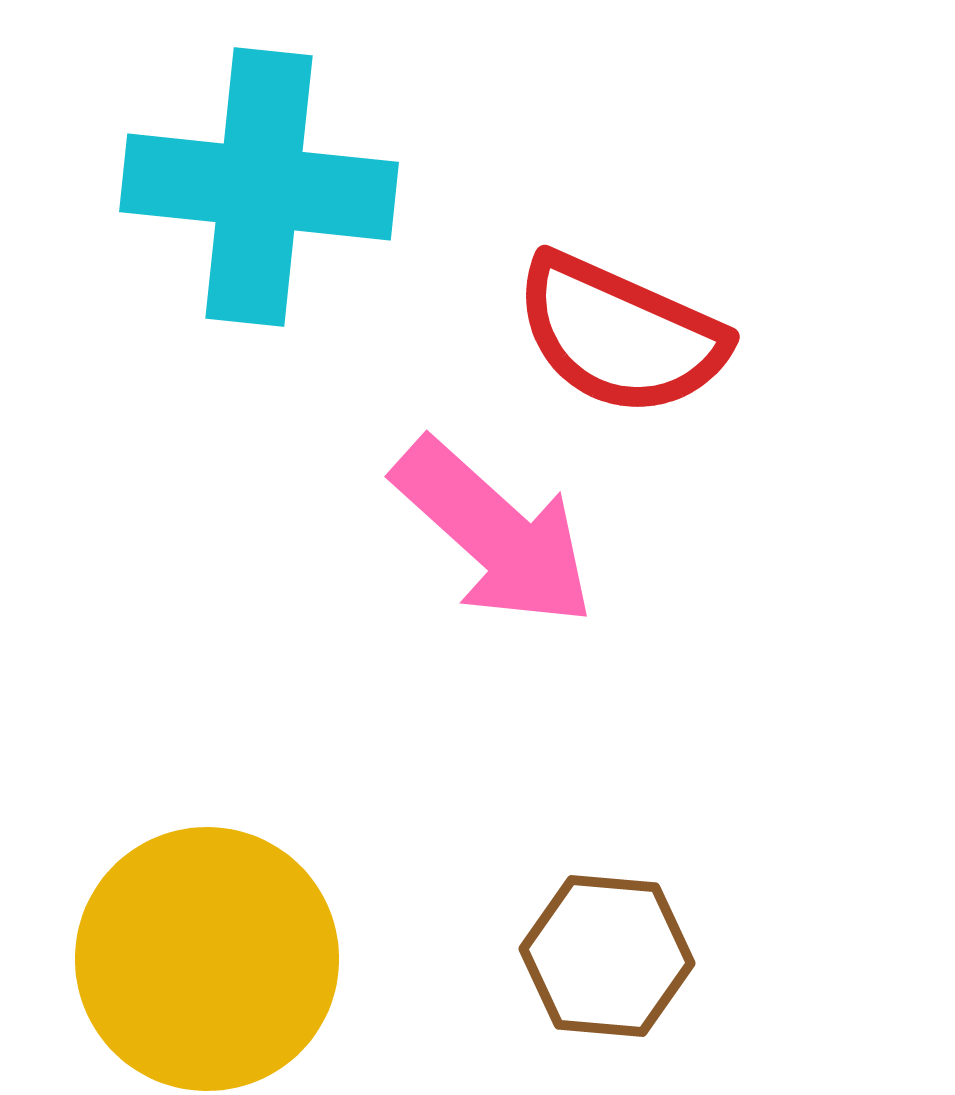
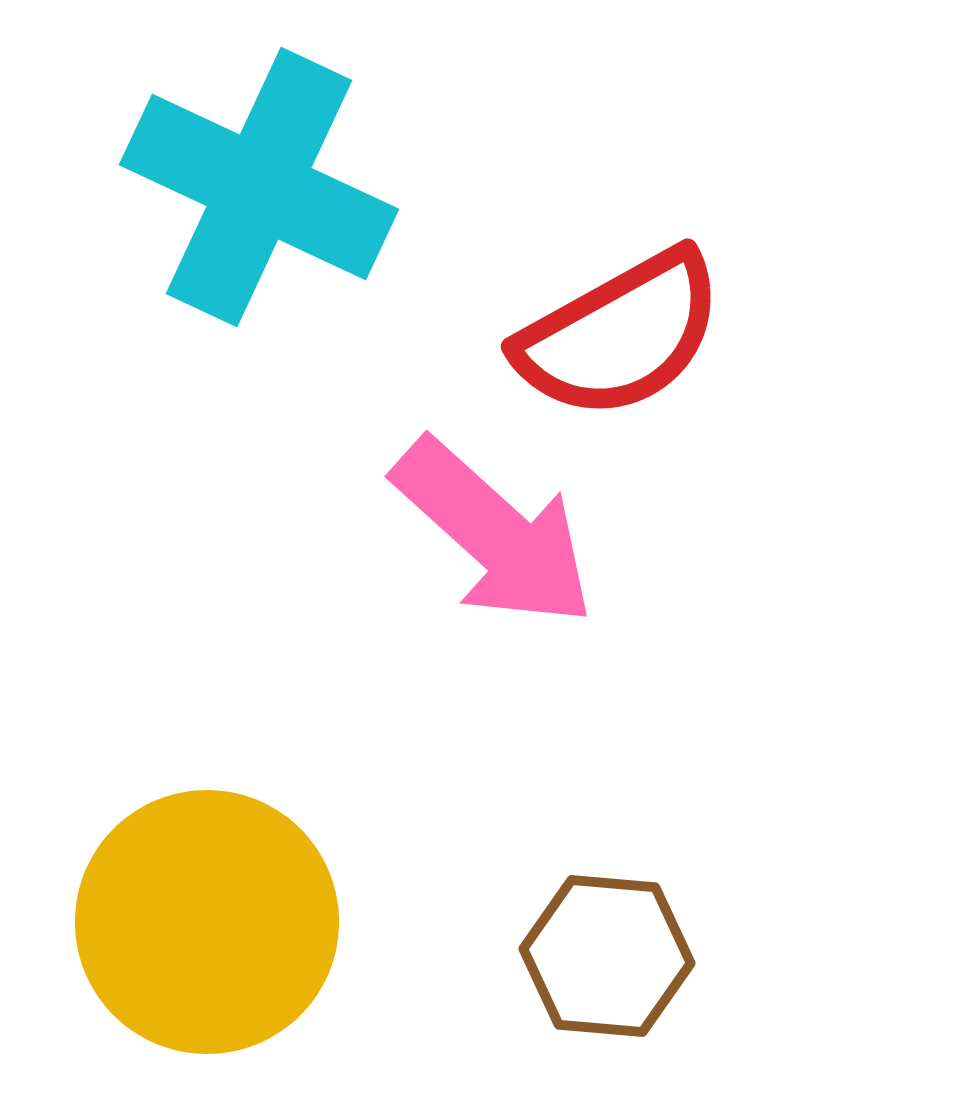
cyan cross: rotated 19 degrees clockwise
red semicircle: rotated 53 degrees counterclockwise
yellow circle: moved 37 px up
